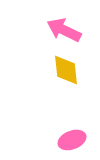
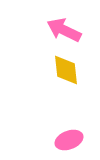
pink ellipse: moved 3 px left
